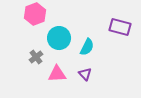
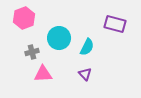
pink hexagon: moved 11 px left, 4 px down
purple rectangle: moved 5 px left, 3 px up
gray cross: moved 4 px left, 5 px up; rotated 24 degrees clockwise
pink triangle: moved 14 px left
